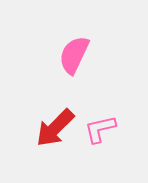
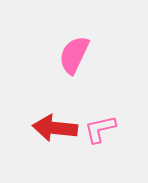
red arrow: rotated 51 degrees clockwise
